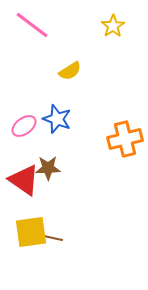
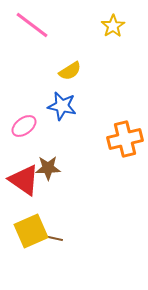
blue star: moved 5 px right, 13 px up; rotated 8 degrees counterclockwise
yellow square: moved 1 px up; rotated 16 degrees counterclockwise
